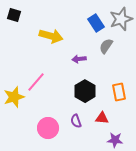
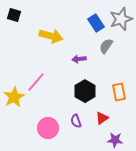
yellow star: rotated 10 degrees counterclockwise
red triangle: rotated 40 degrees counterclockwise
